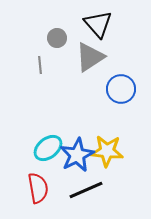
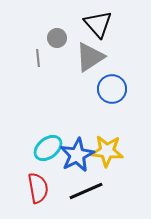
gray line: moved 2 px left, 7 px up
blue circle: moved 9 px left
black line: moved 1 px down
